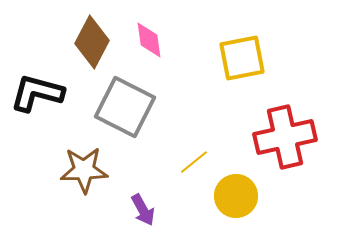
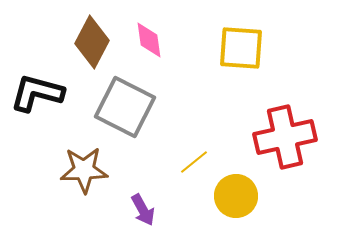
yellow square: moved 1 px left, 10 px up; rotated 15 degrees clockwise
